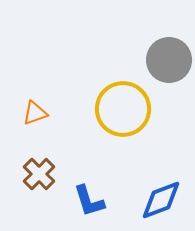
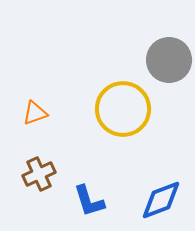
brown cross: rotated 20 degrees clockwise
